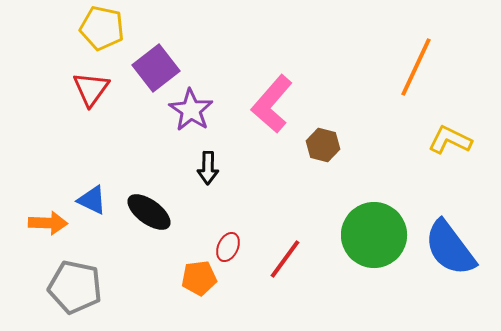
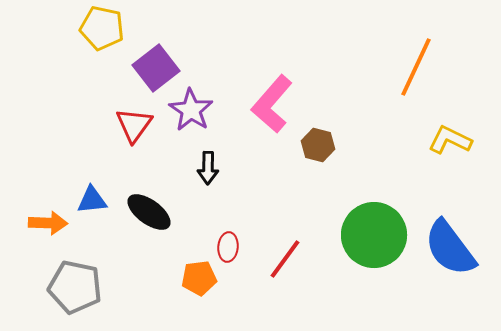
red triangle: moved 43 px right, 36 px down
brown hexagon: moved 5 px left
blue triangle: rotated 32 degrees counterclockwise
red ellipse: rotated 20 degrees counterclockwise
